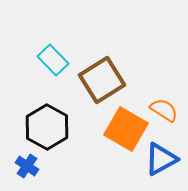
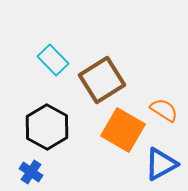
orange square: moved 3 px left, 1 px down
blue triangle: moved 5 px down
blue cross: moved 4 px right, 6 px down
